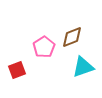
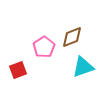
red square: moved 1 px right
